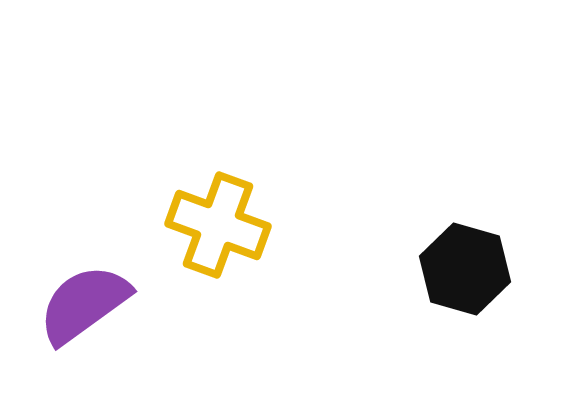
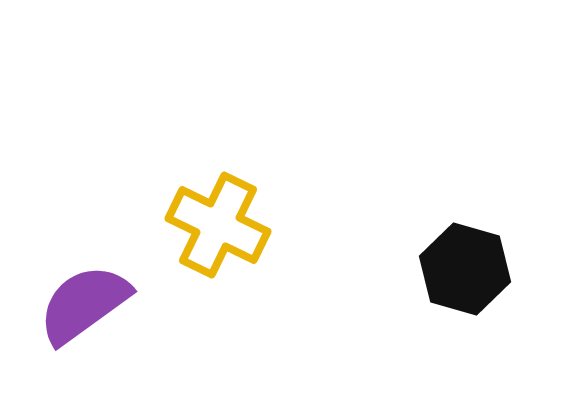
yellow cross: rotated 6 degrees clockwise
